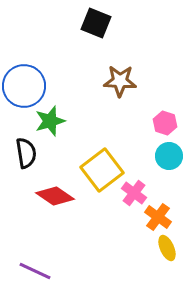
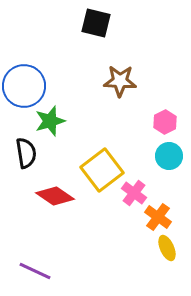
black square: rotated 8 degrees counterclockwise
pink hexagon: moved 1 px up; rotated 15 degrees clockwise
